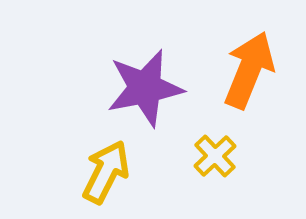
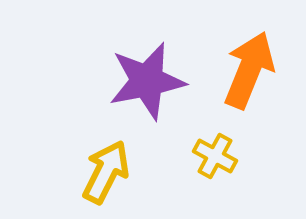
purple star: moved 2 px right, 7 px up
yellow cross: rotated 18 degrees counterclockwise
